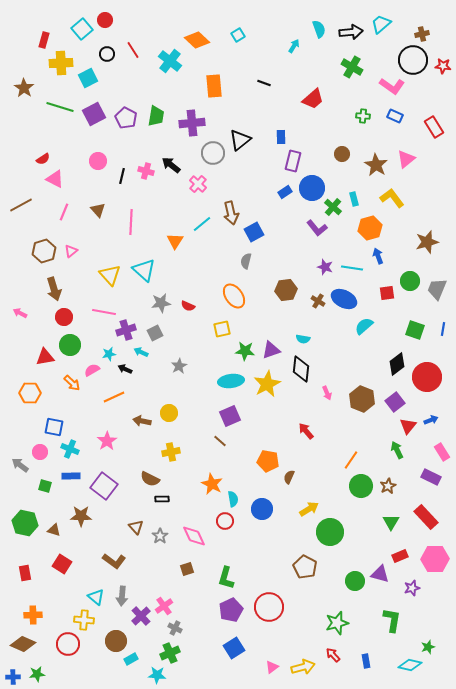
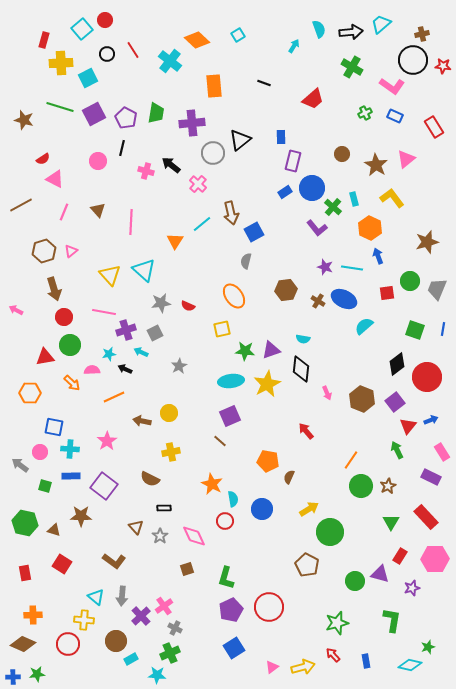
brown star at (24, 88): moved 32 px down; rotated 18 degrees counterclockwise
green trapezoid at (156, 116): moved 3 px up
green cross at (363, 116): moved 2 px right, 3 px up; rotated 32 degrees counterclockwise
black line at (122, 176): moved 28 px up
orange hexagon at (370, 228): rotated 20 degrees counterclockwise
pink arrow at (20, 313): moved 4 px left, 3 px up
pink semicircle at (92, 370): rotated 28 degrees clockwise
cyan cross at (70, 449): rotated 18 degrees counterclockwise
black rectangle at (162, 499): moved 2 px right, 9 px down
red rectangle at (400, 556): rotated 35 degrees counterclockwise
brown pentagon at (305, 567): moved 2 px right, 2 px up
